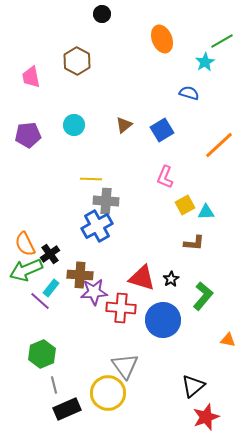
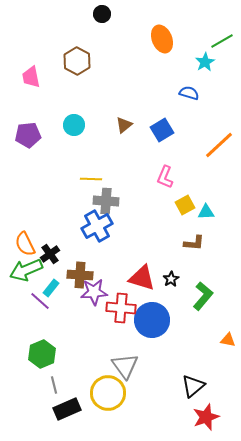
blue circle: moved 11 px left
